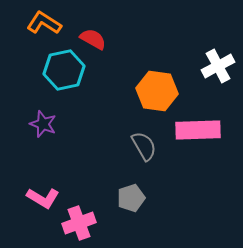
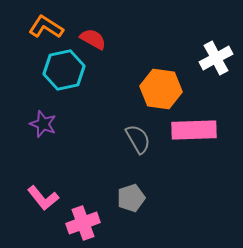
orange L-shape: moved 2 px right, 4 px down
white cross: moved 2 px left, 8 px up
orange hexagon: moved 4 px right, 2 px up
pink rectangle: moved 4 px left
gray semicircle: moved 6 px left, 7 px up
pink L-shape: rotated 20 degrees clockwise
pink cross: moved 4 px right
